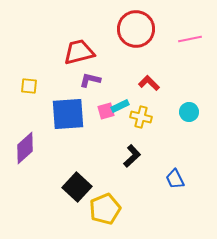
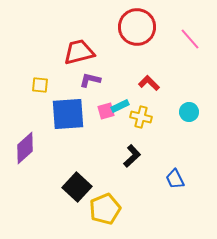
red circle: moved 1 px right, 2 px up
pink line: rotated 60 degrees clockwise
yellow square: moved 11 px right, 1 px up
